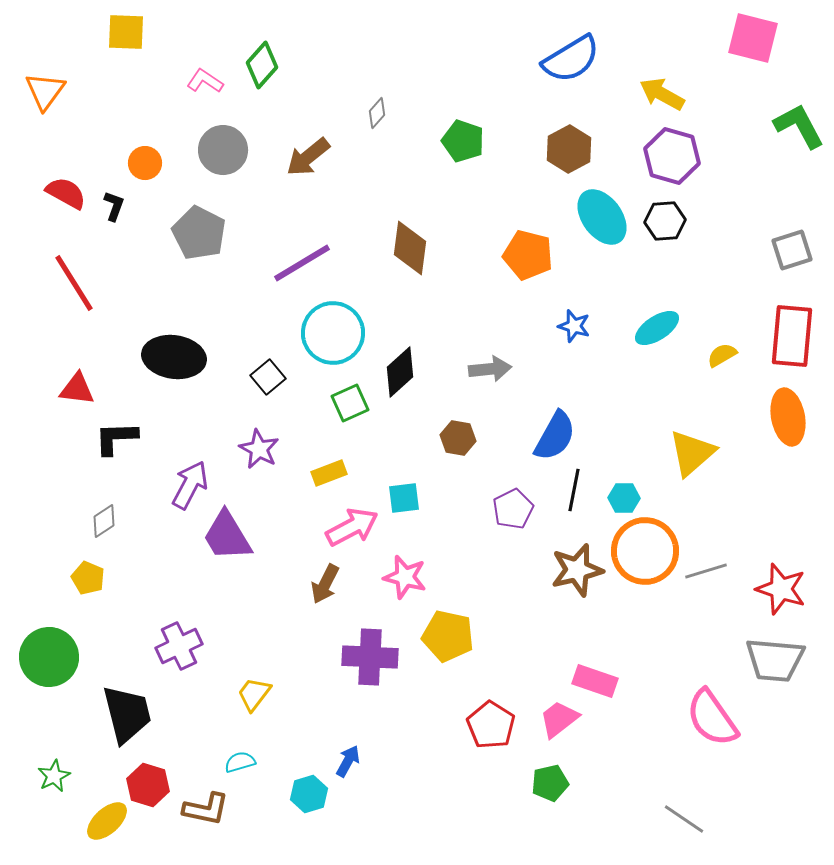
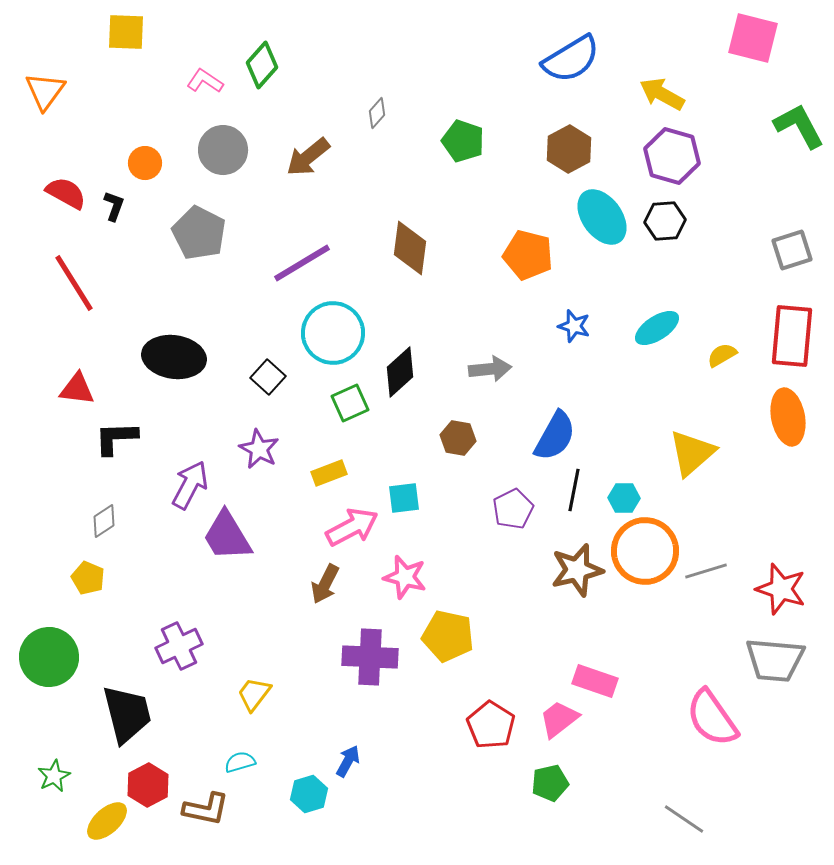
black square at (268, 377): rotated 8 degrees counterclockwise
red hexagon at (148, 785): rotated 15 degrees clockwise
